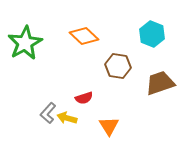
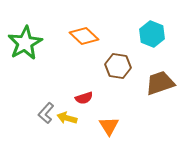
gray L-shape: moved 2 px left
